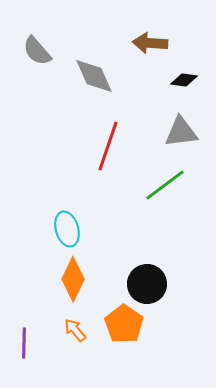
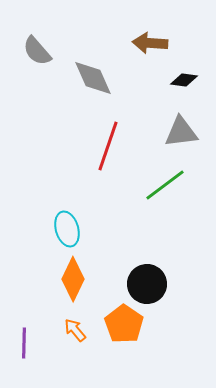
gray diamond: moved 1 px left, 2 px down
